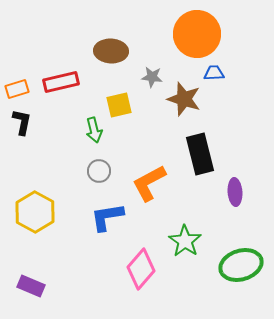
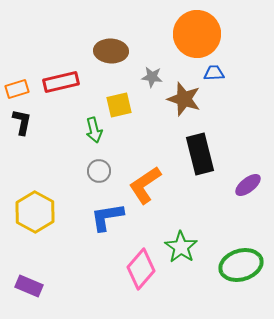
orange L-shape: moved 4 px left, 2 px down; rotated 6 degrees counterclockwise
purple ellipse: moved 13 px right, 7 px up; rotated 56 degrees clockwise
green star: moved 4 px left, 6 px down
purple rectangle: moved 2 px left
